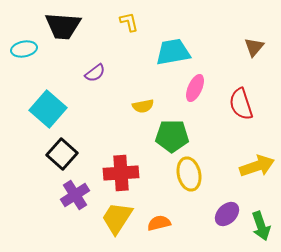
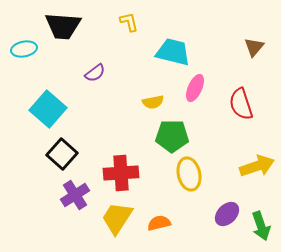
cyan trapezoid: rotated 24 degrees clockwise
yellow semicircle: moved 10 px right, 4 px up
